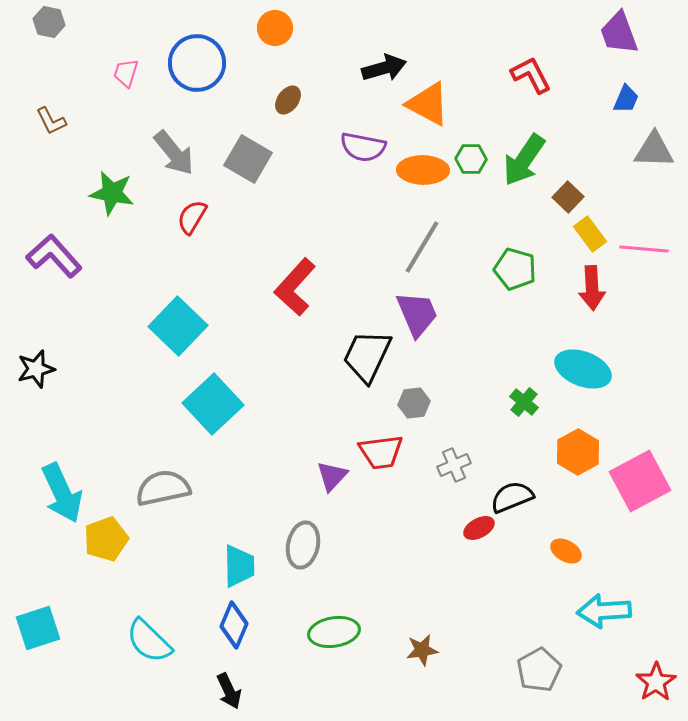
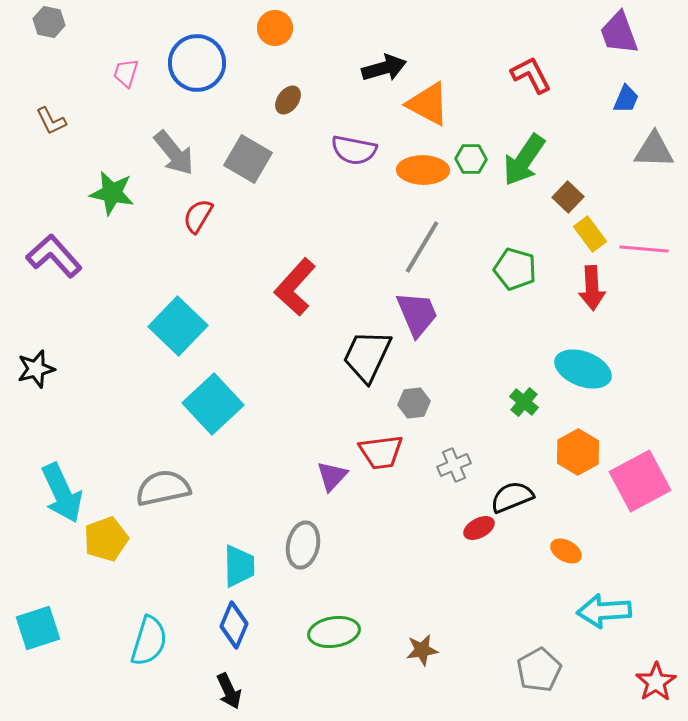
purple semicircle at (363, 147): moved 9 px left, 3 px down
red semicircle at (192, 217): moved 6 px right, 1 px up
cyan semicircle at (149, 641): rotated 117 degrees counterclockwise
